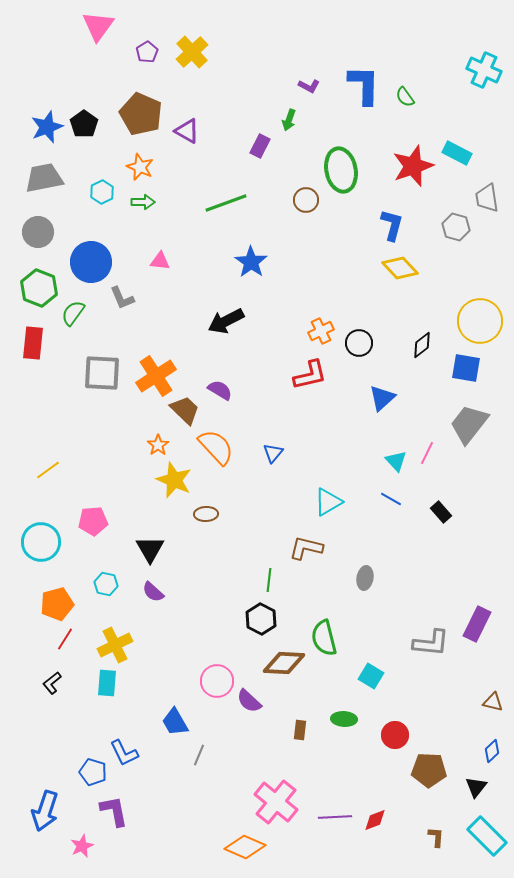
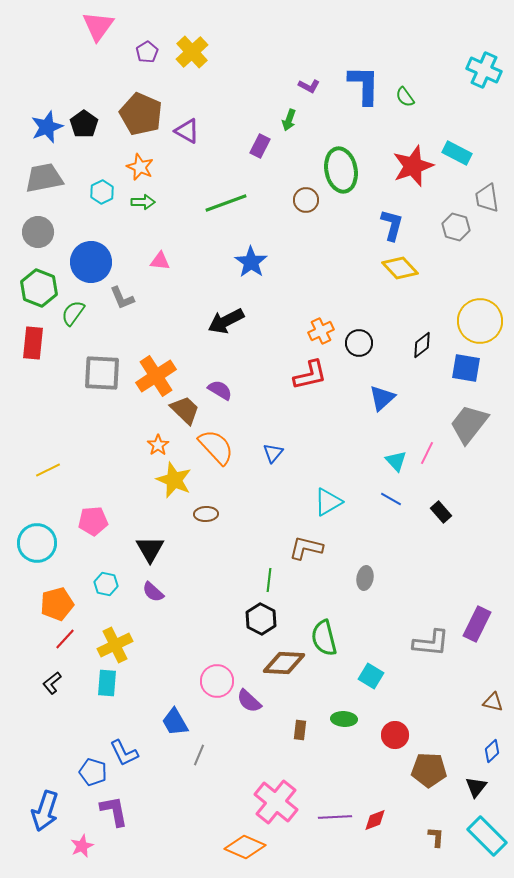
yellow line at (48, 470): rotated 10 degrees clockwise
cyan circle at (41, 542): moved 4 px left, 1 px down
red line at (65, 639): rotated 10 degrees clockwise
